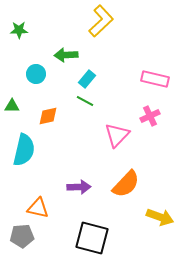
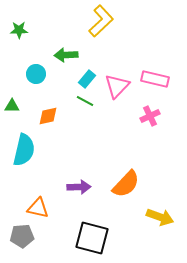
pink triangle: moved 49 px up
